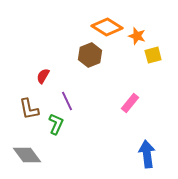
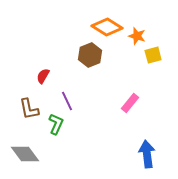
gray diamond: moved 2 px left, 1 px up
